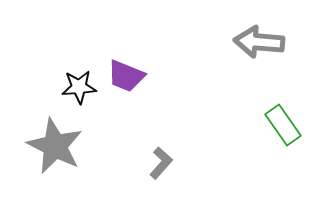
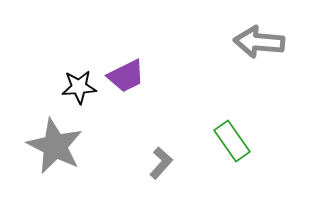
purple trapezoid: rotated 48 degrees counterclockwise
green rectangle: moved 51 px left, 16 px down
